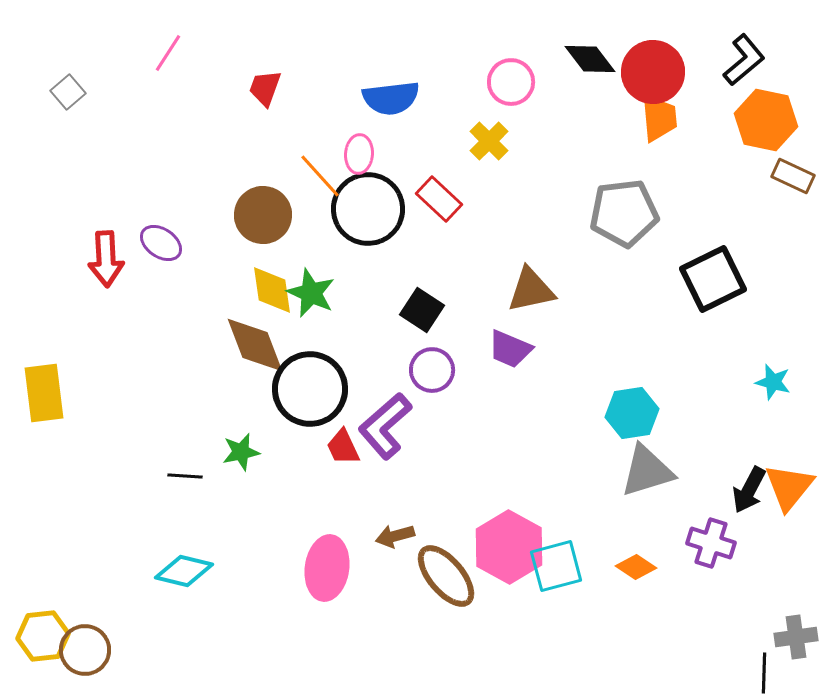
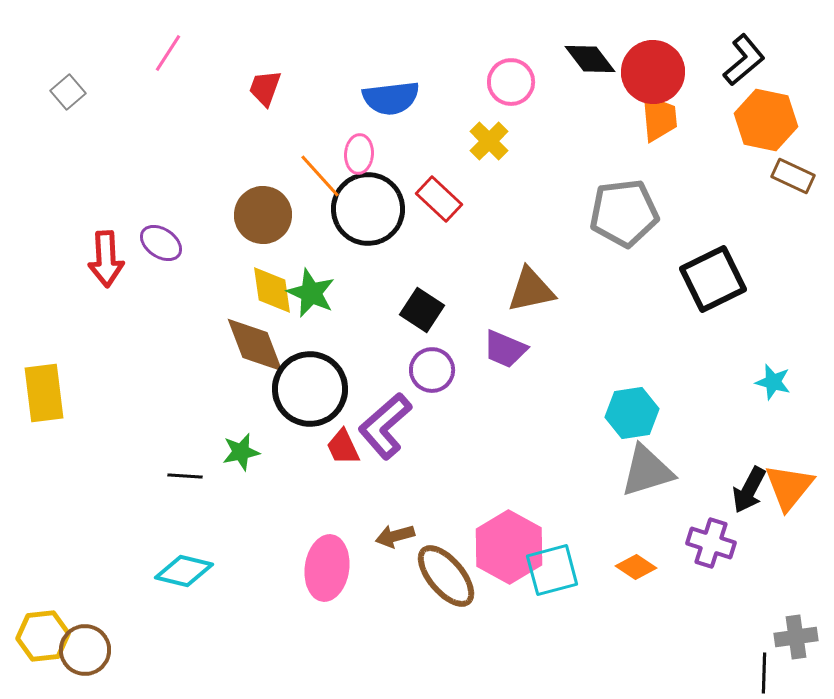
purple trapezoid at (510, 349): moved 5 px left
cyan square at (556, 566): moved 4 px left, 4 px down
